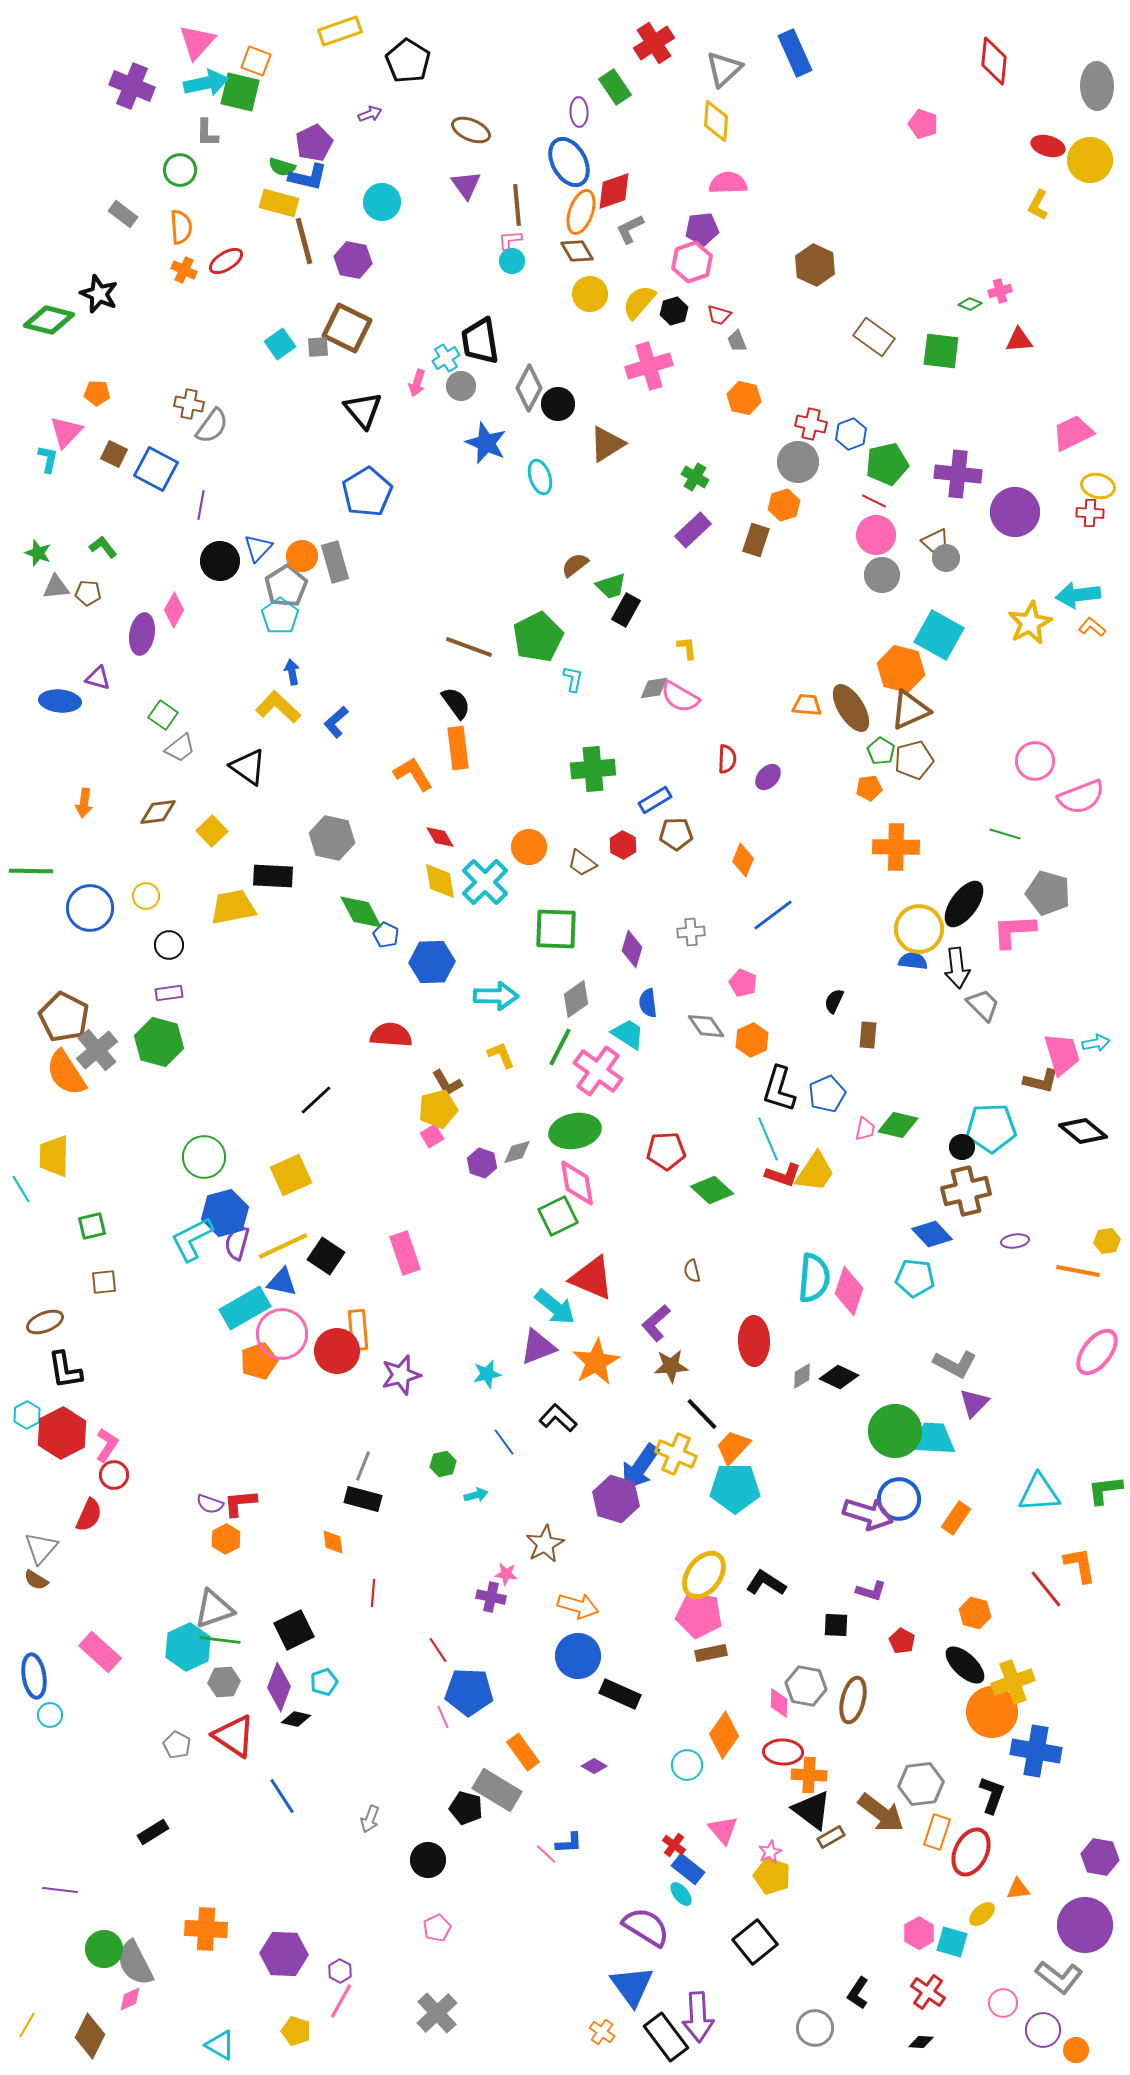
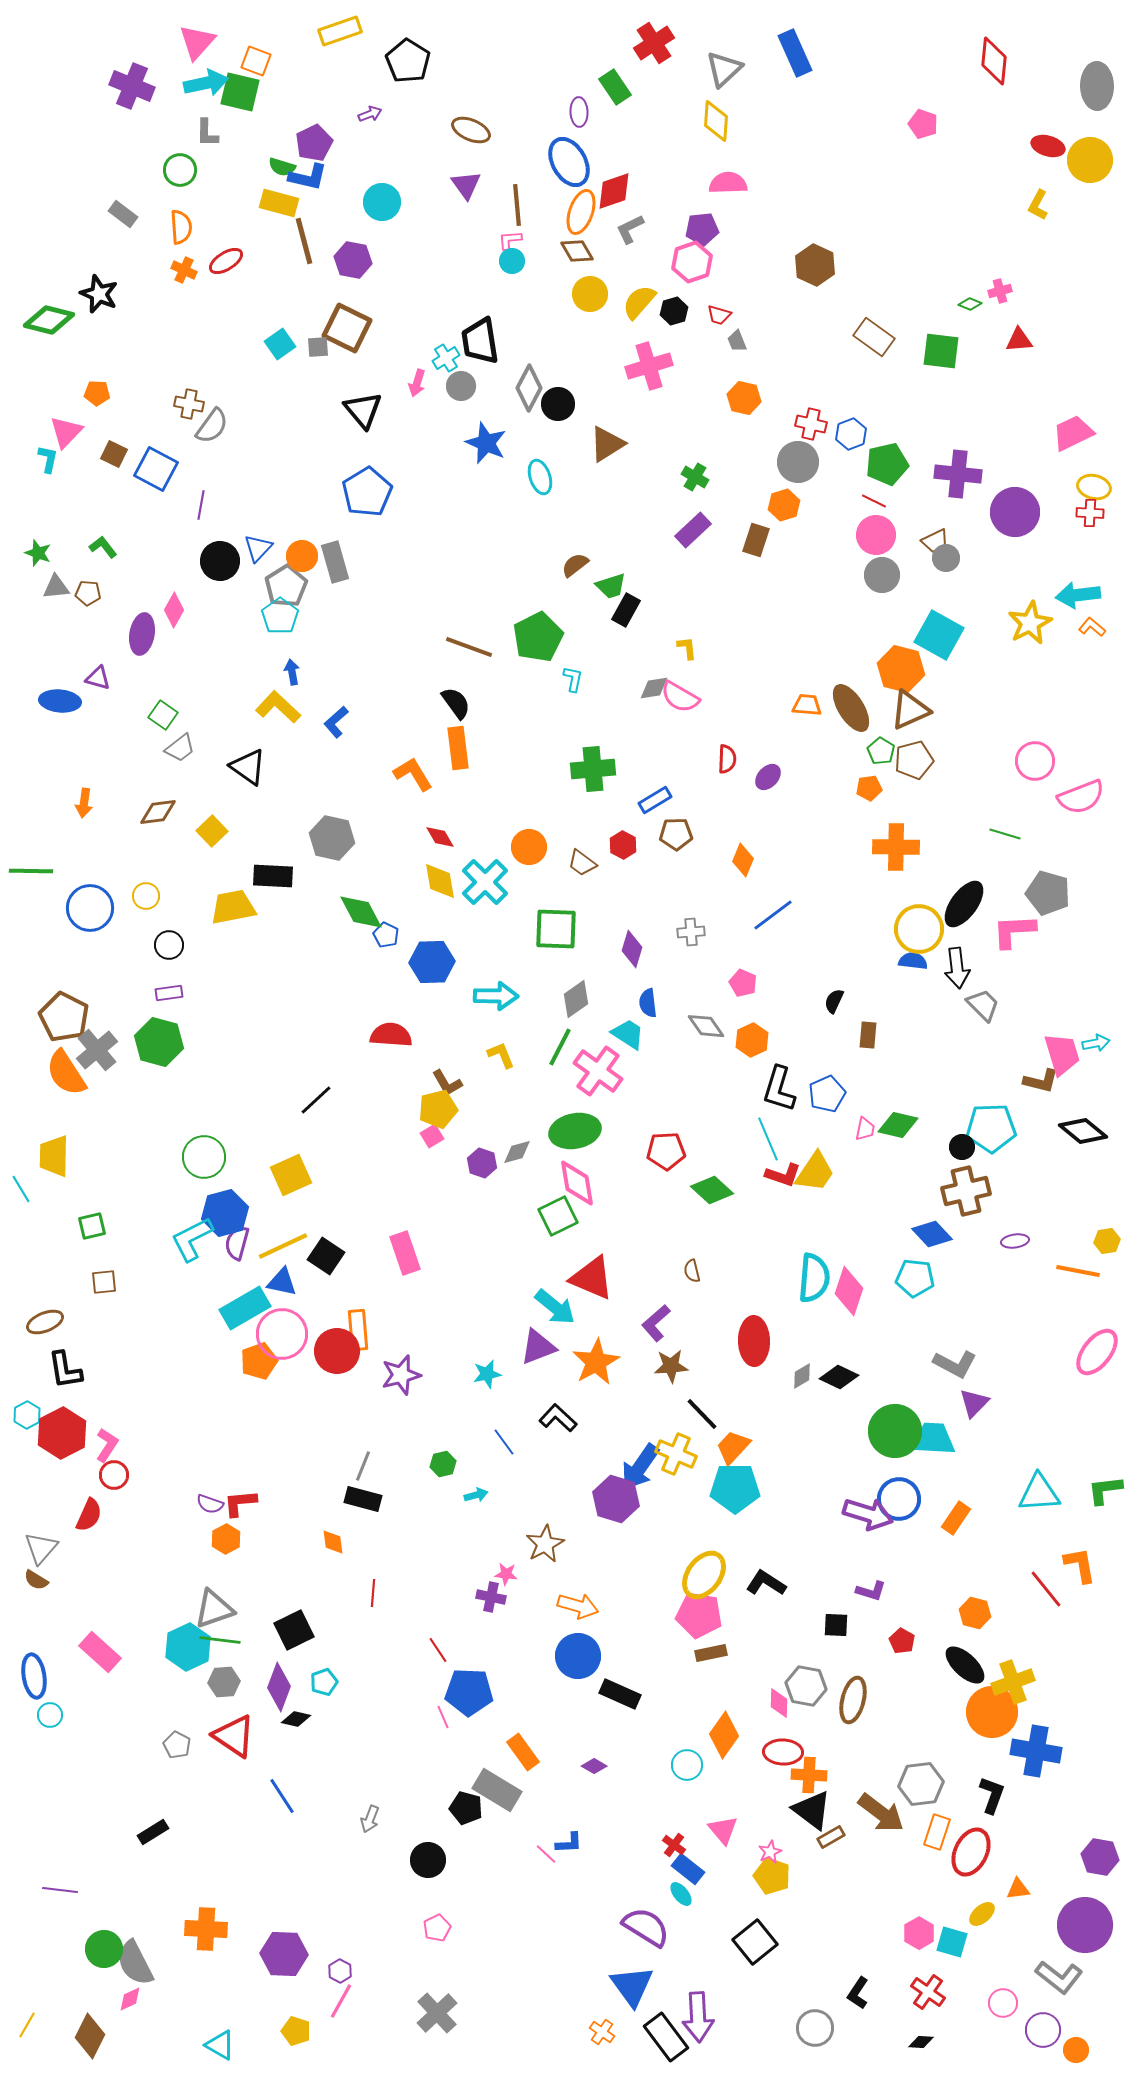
yellow ellipse at (1098, 486): moved 4 px left, 1 px down
